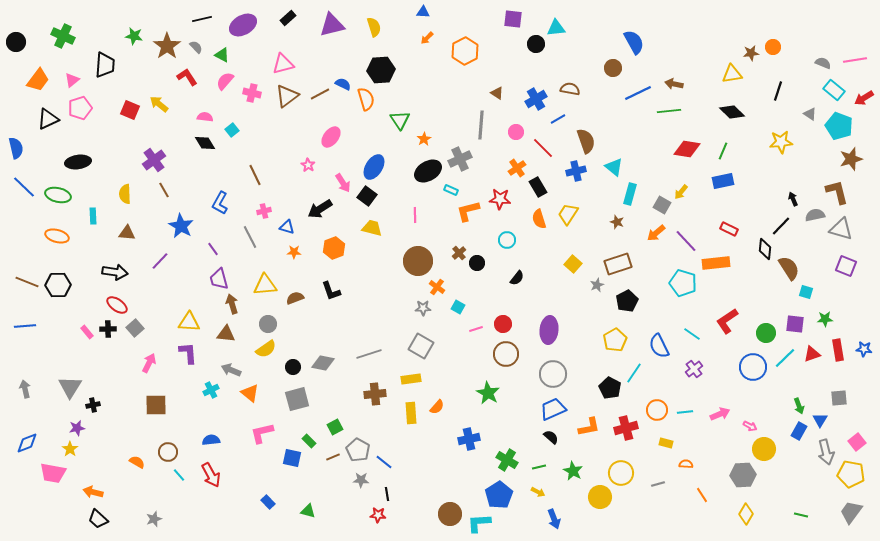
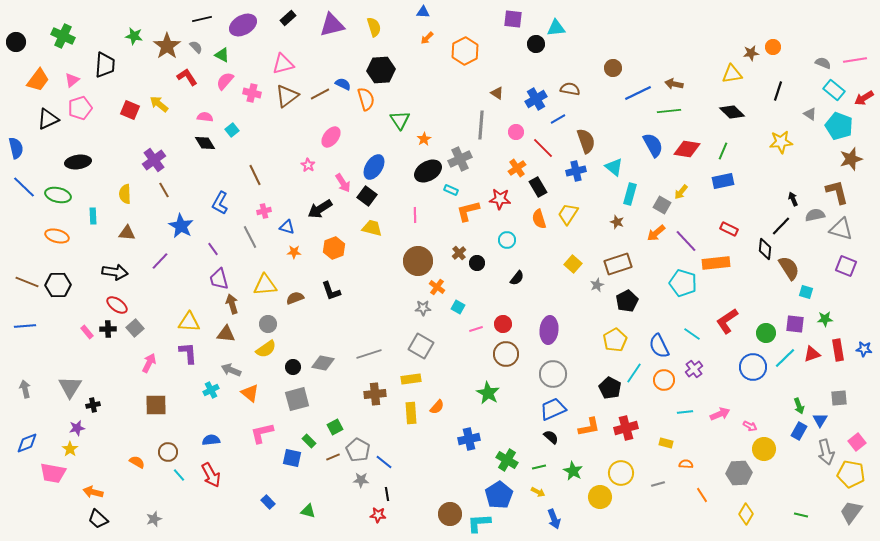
blue semicircle at (634, 42): moved 19 px right, 103 px down
orange circle at (657, 410): moved 7 px right, 30 px up
gray hexagon at (743, 475): moved 4 px left, 2 px up
